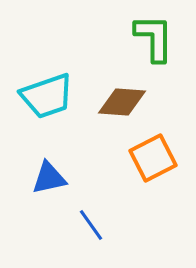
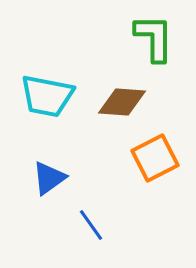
cyan trapezoid: rotated 30 degrees clockwise
orange square: moved 2 px right
blue triangle: rotated 24 degrees counterclockwise
